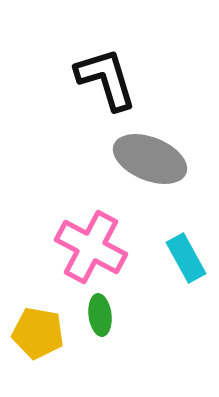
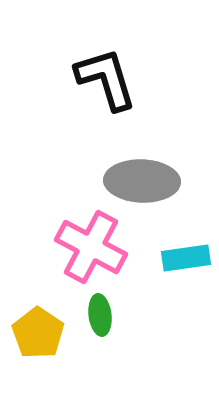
gray ellipse: moved 8 px left, 22 px down; rotated 20 degrees counterclockwise
cyan rectangle: rotated 69 degrees counterclockwise
yellow pentagon: rotated 24 degrees clockwise
